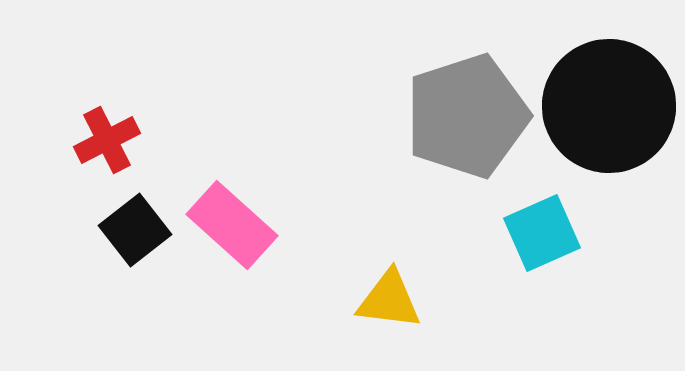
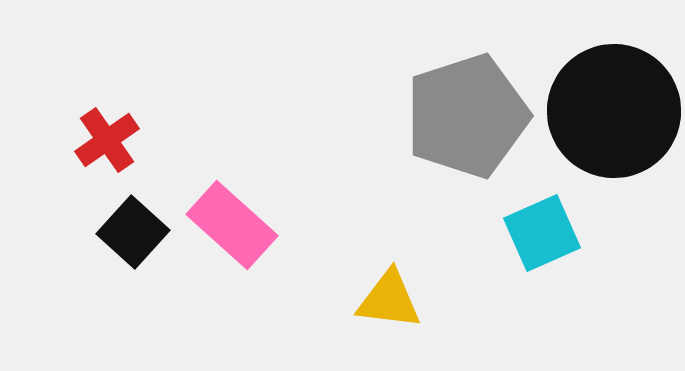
black circle: moved 5 px right, 5 px down
red cross: rotated 8 degrees counterclockwise
black square: moved 2 px left, 2 px down; rotated 10 degrees counterclockwise
